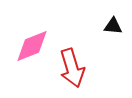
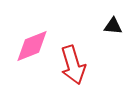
red arrow: moved 1 px right, 3 px up
